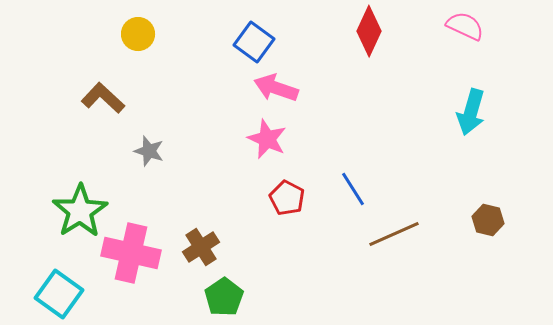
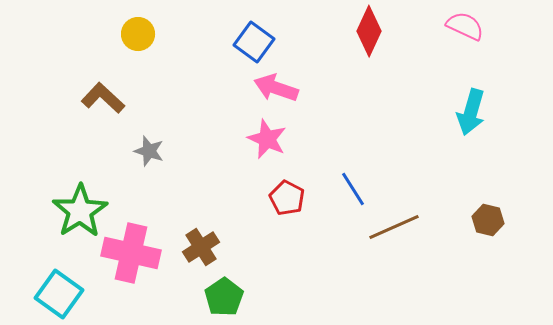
brown line: moved 7 px up
